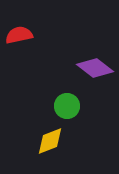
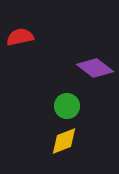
red semicircle: moved 1 px right, 2 px down
yellow diamond: moved 14 px right
